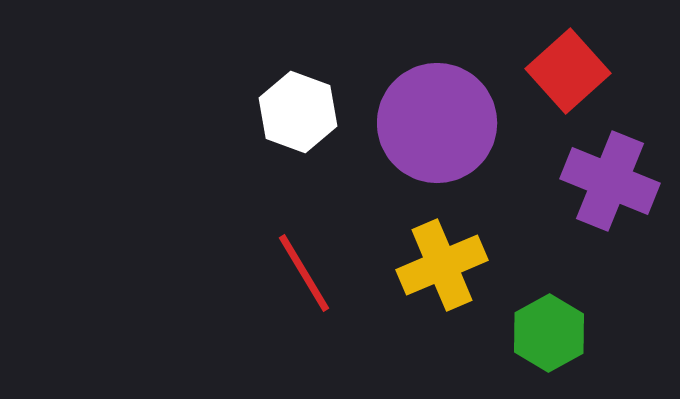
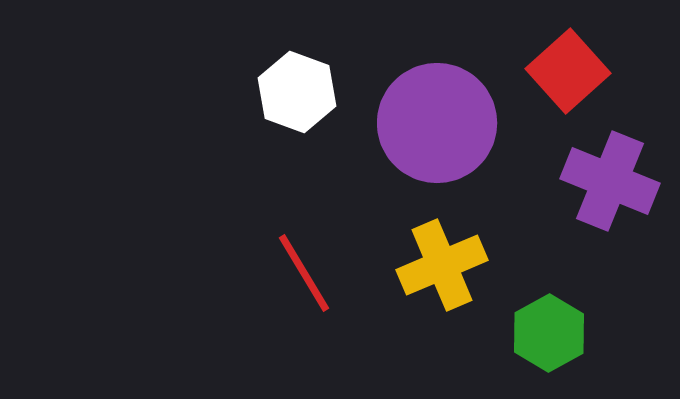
white hexagon: moved 1 px left, 20 px up
